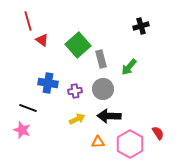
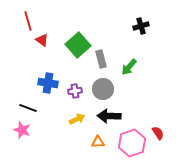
pink hexagon: moved 2 px right, 1 px up; rotated 12 degrees clockwise
